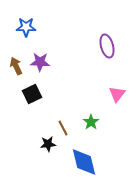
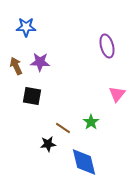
black square: moved 2 px down; rotated 36 degrees clockwise
brown line: rotated 28 degrees counterclockwise
